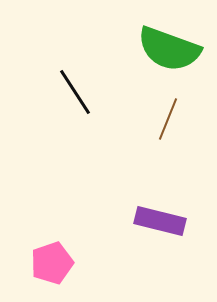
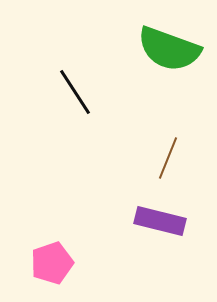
brown line: moved 39 px down
